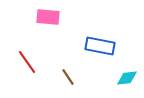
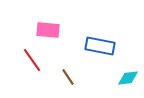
pink rectangle: moved 13 px down
red line: moved 5 px right, 2 px up
cyan diamond: moved 1 px right
